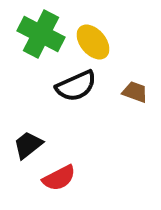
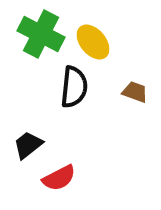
black semicircle: moved 2 px left, 1 px down; rotated 60 degrees counterclockwise
